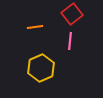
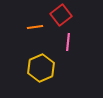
red square: moved 11 px left, 1 px down
pink line: moved 2 px left, 1 px down
